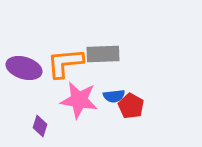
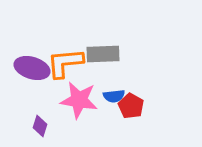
purple ellipse: moved 8 px right
